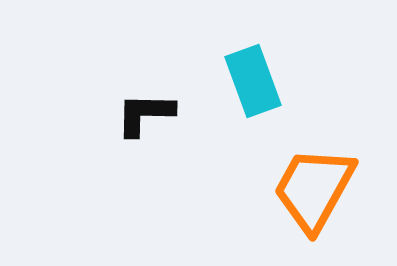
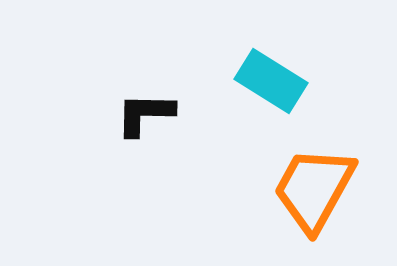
cyan rectangle: moved 18 px right; rotated 38 degrees counterclockwise
